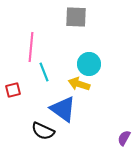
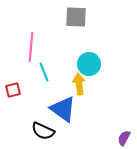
yellow arrow: rotated 65 degrees clockwise
